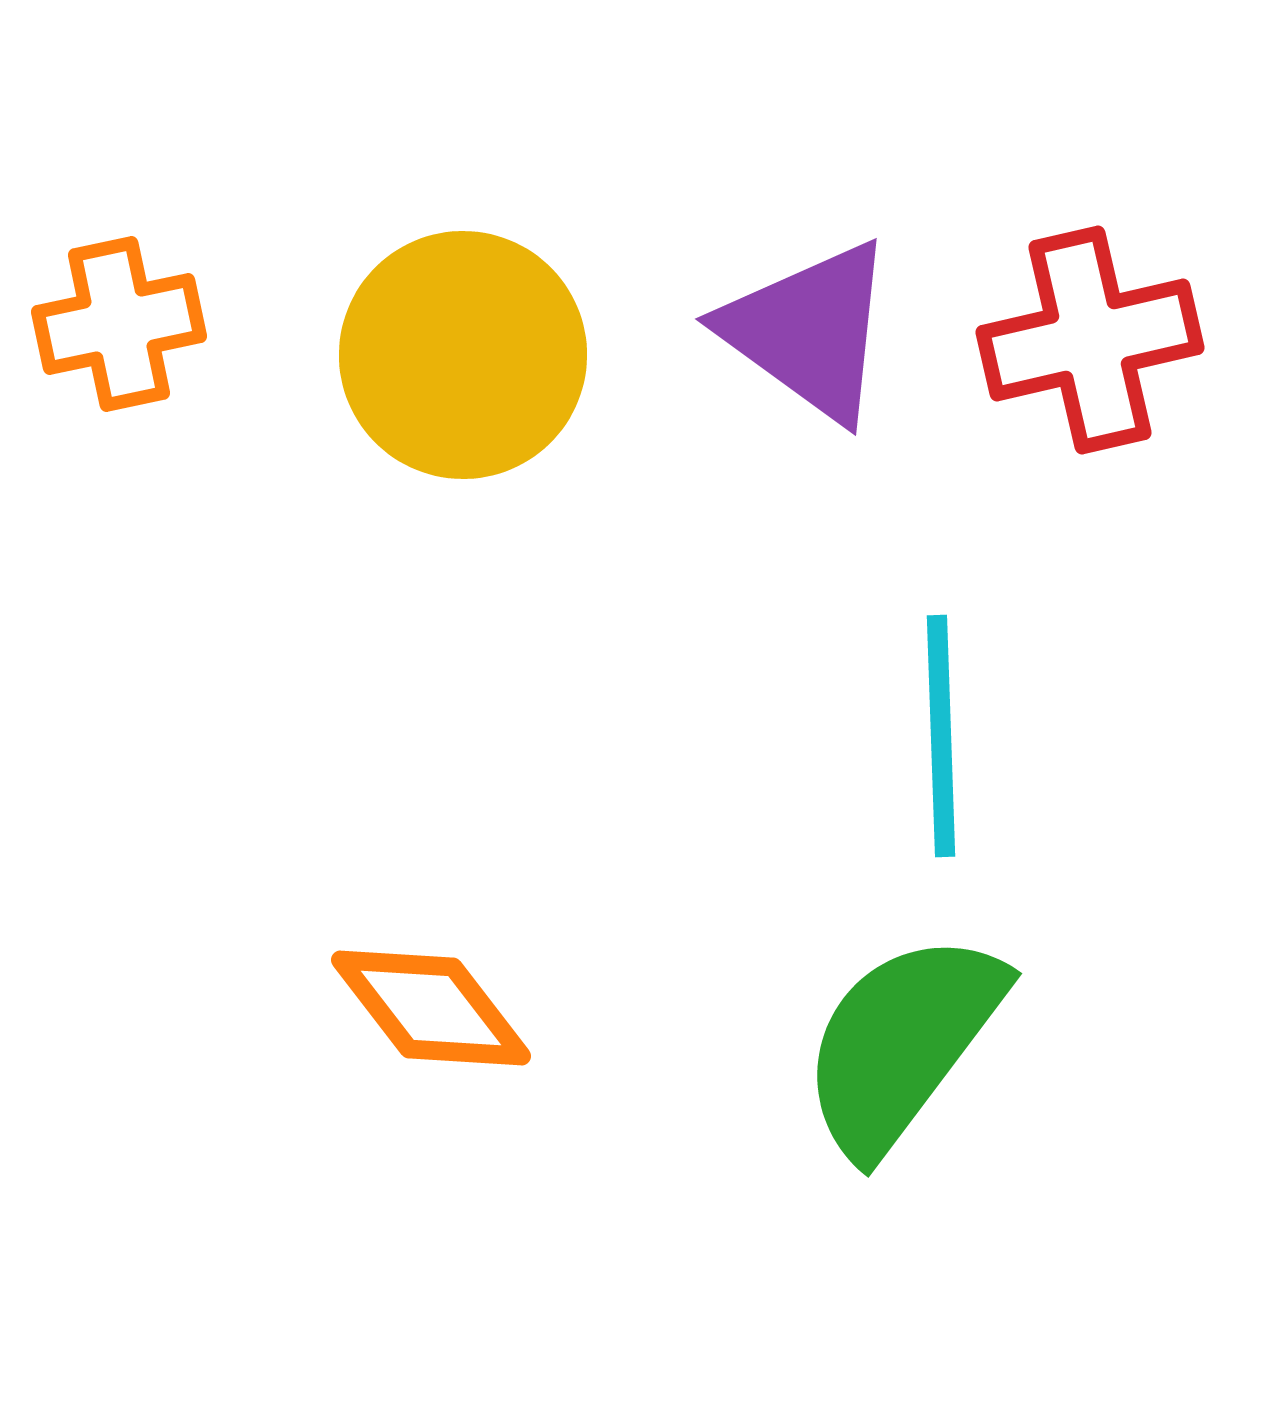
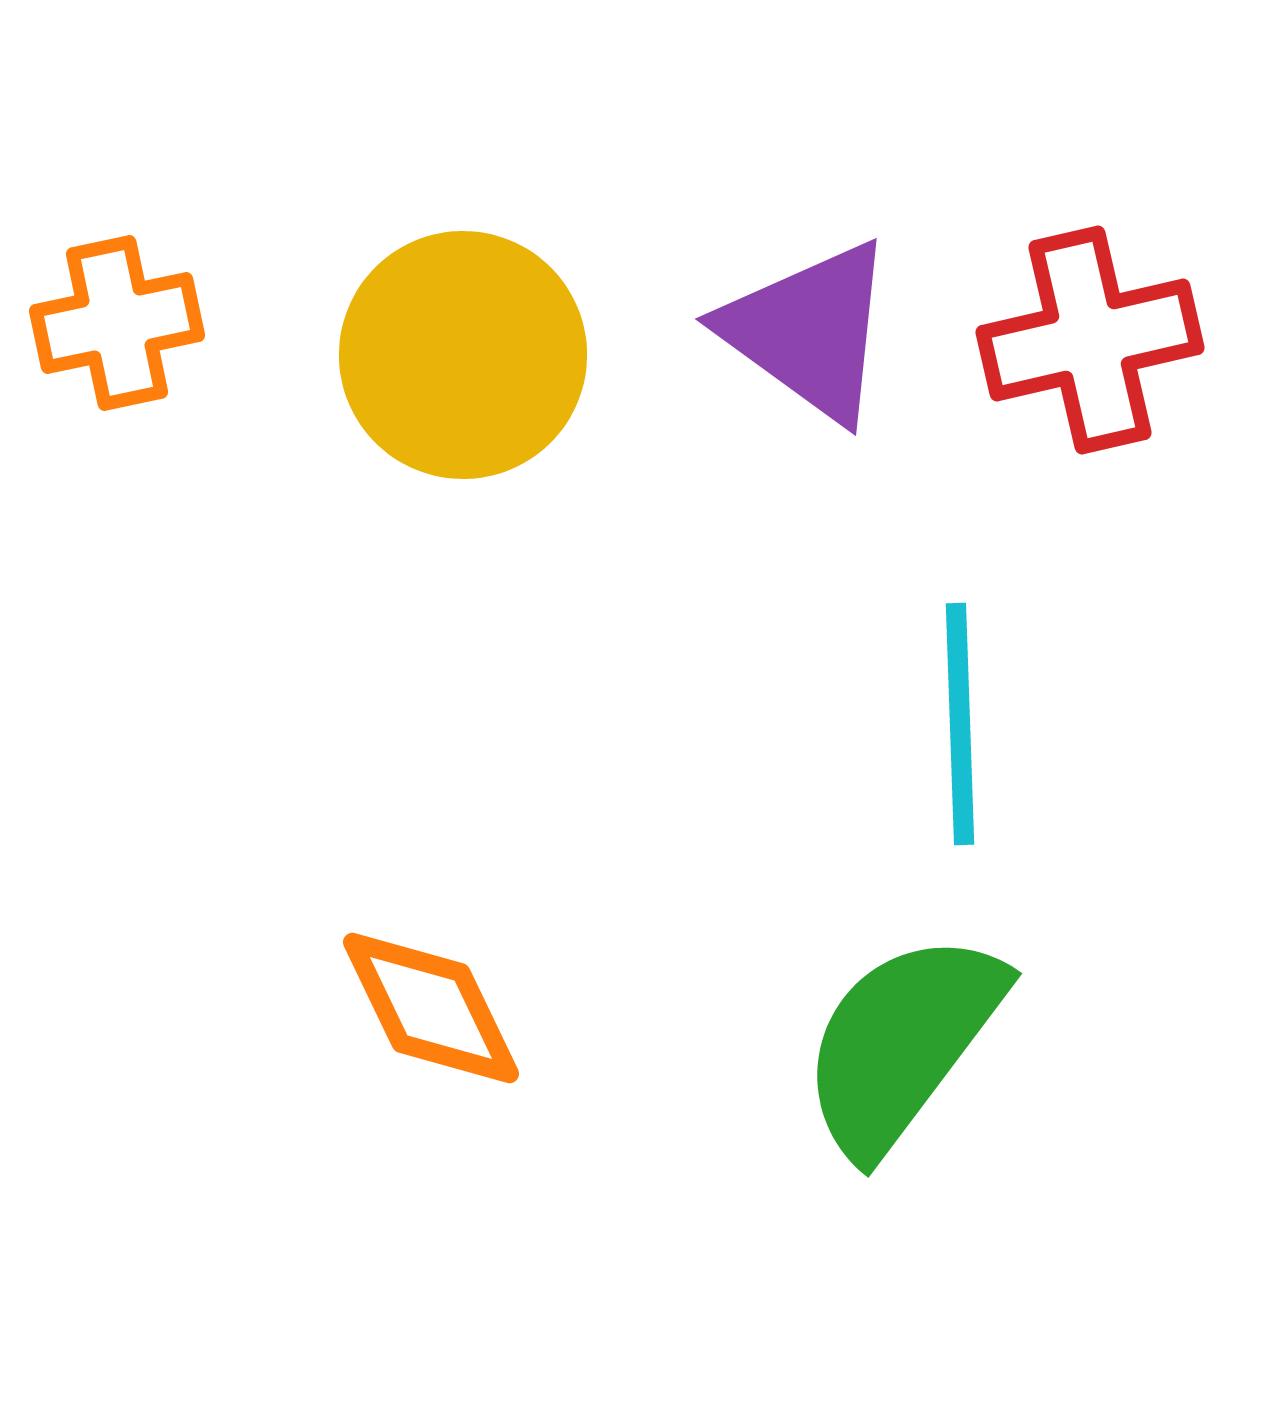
orange cross: moved 2 px left, 1 px up
cyan line: moved 19 px right, 12 px up
orange diamond: rotated 12 degrees clockwise
